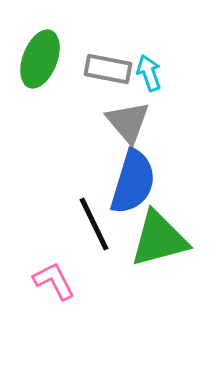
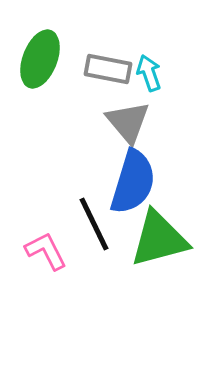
pink L-shape: moved 8 px left, 30 px up
